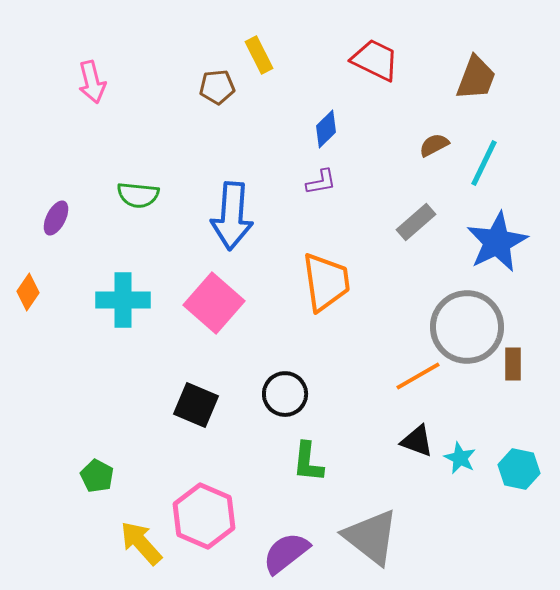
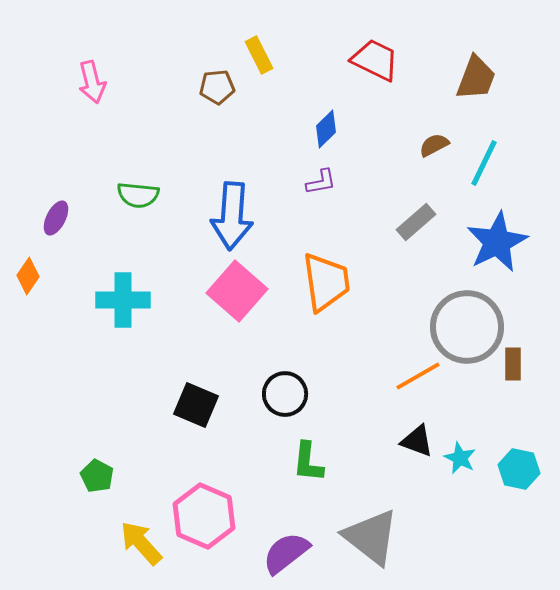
orange diamond: moved 16 px up
pink square: moved 23 px right, 12 px up
